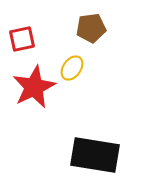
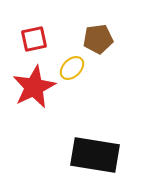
brown pentagon: moved 7 px right, 11 px down
red square: moved 12 px right
yellow ellipse: rotated 10 degrees clockwise
